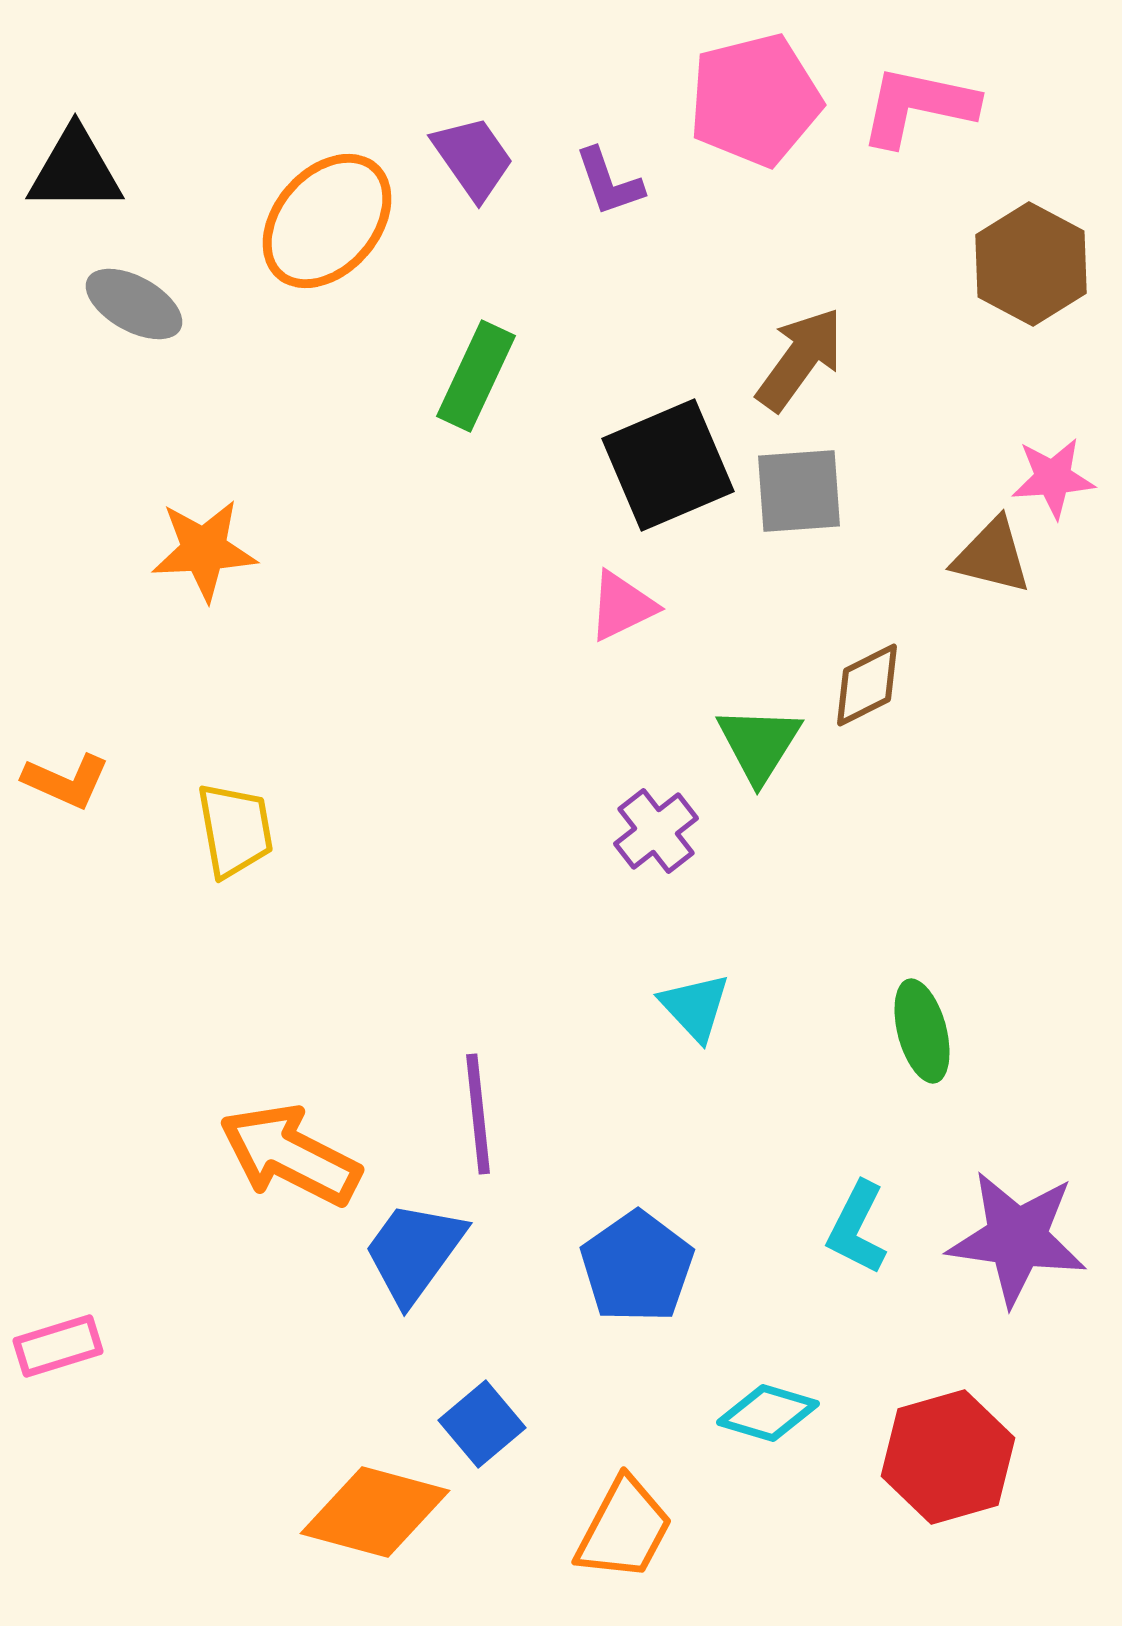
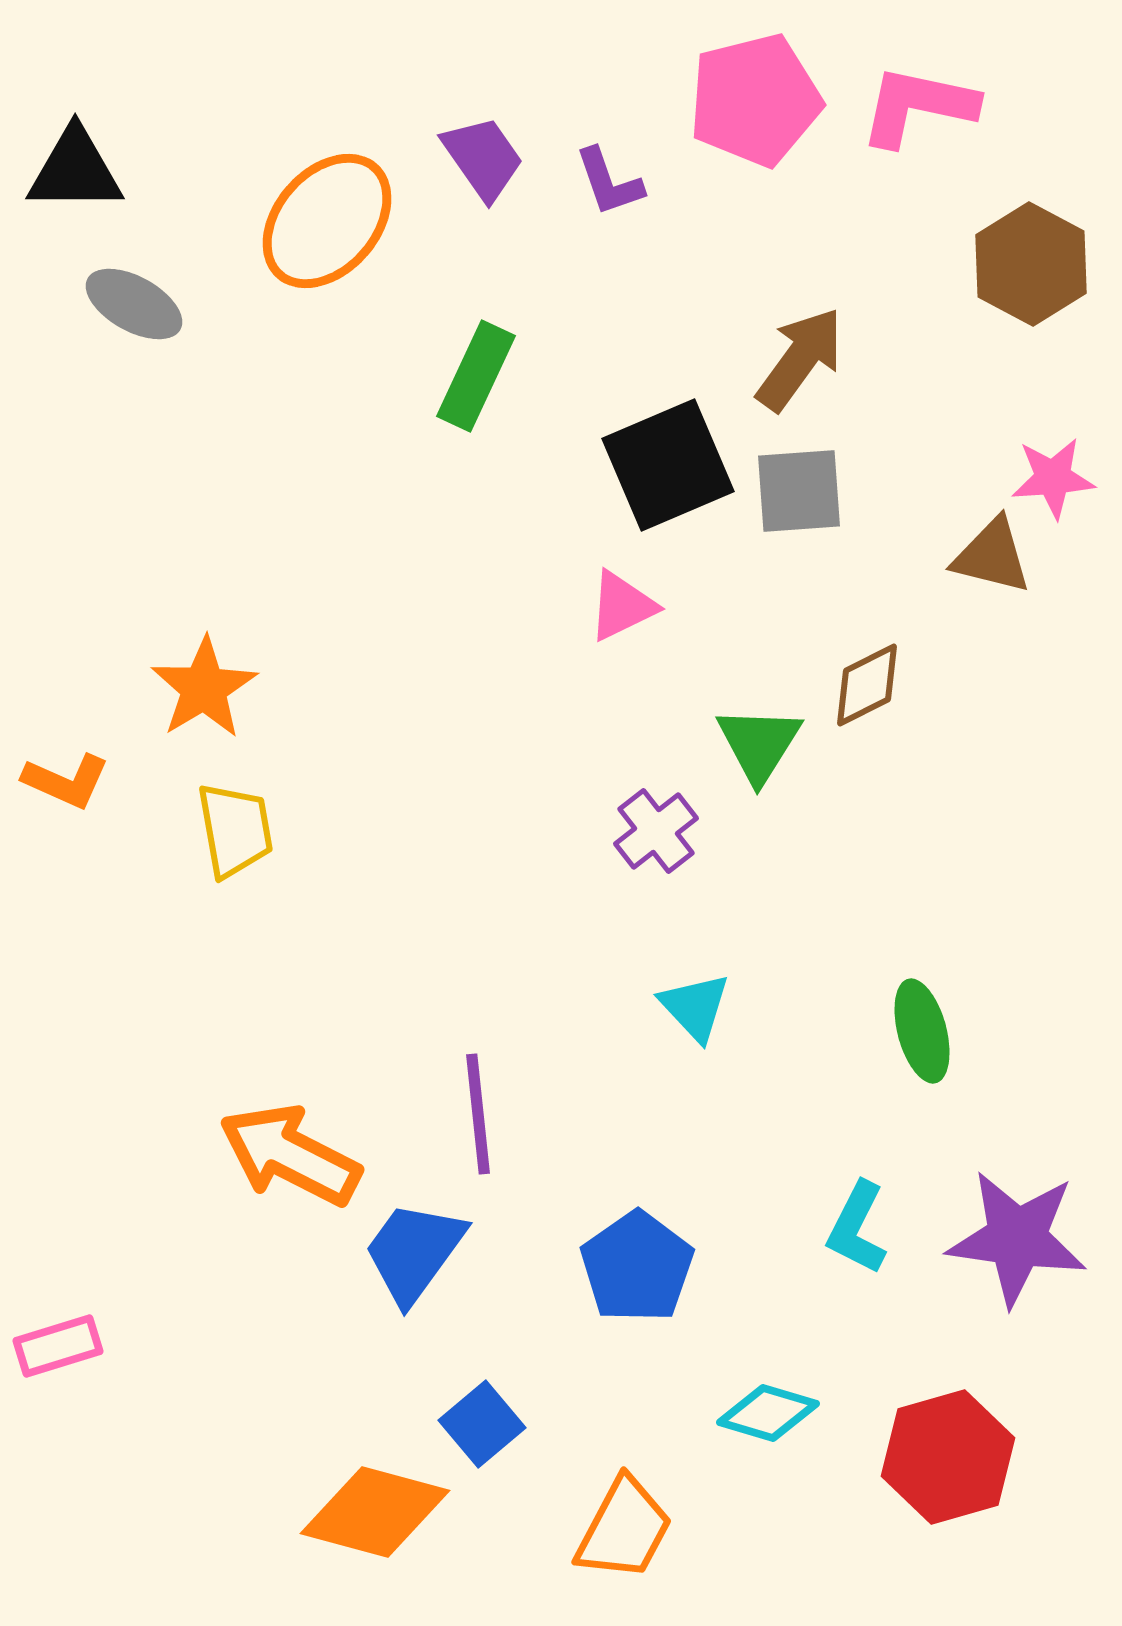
purple trapezoid: moved 10 px right
orange star: moved 138 px down; rotated 28 degrees counterclockwise
